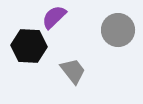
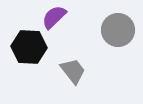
black hexagon: moved 1 px down
